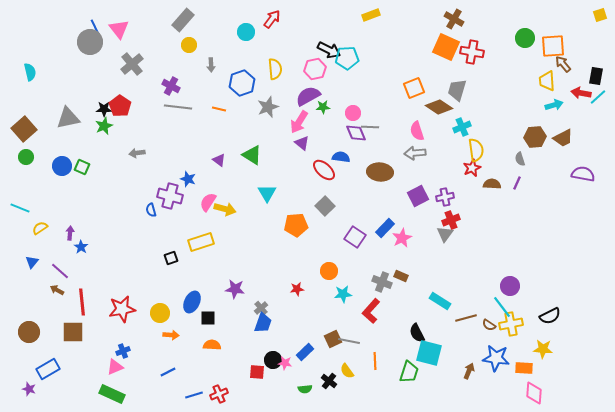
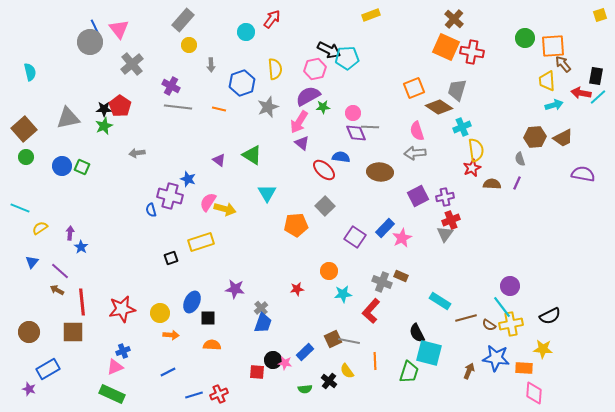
brown cross at (454, 19): rotated 12 degrees clockwise
